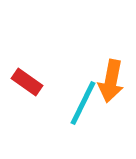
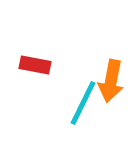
red rectangle: moved 8 px right, 17 px up; rotated 24 degrees counterclockwise
